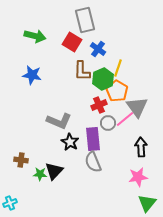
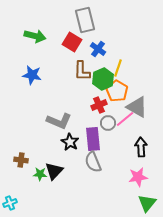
gray triangle: rotated 25 degrees counterclockwise
